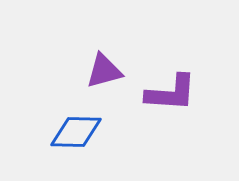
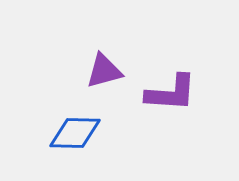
blue diamond: moved 1 px left, 1 px down
